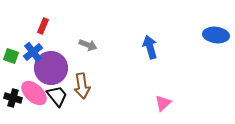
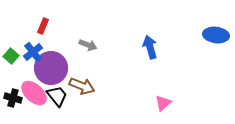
green square: rotated 21 degrees clockwise
brown arrow: rotated 60 degrees counterclockwise
